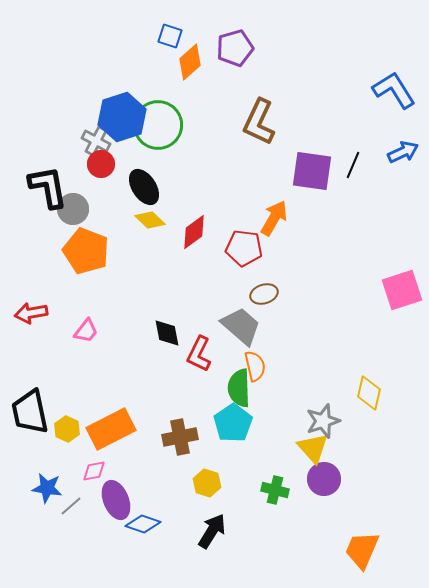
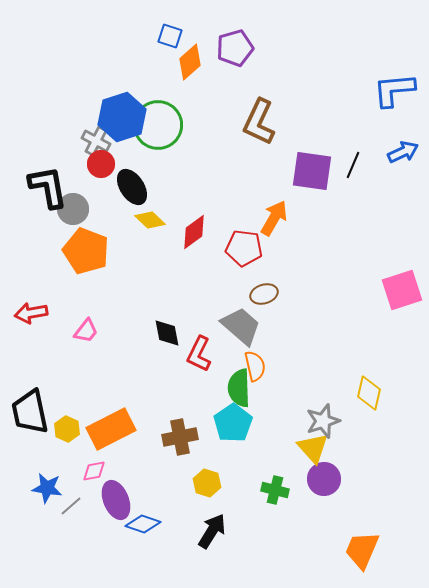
blue L-shape at (394, 90): rotated 63 degrees counterclockwise
black ellipse at (144, 187): moved 12 px left
